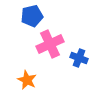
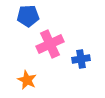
blue pentagon: moved 4 px left; rotated 10 degrees clockwise
blue cross: moved 2 px right, 1 px down; rotated 30 degrees counterclockwise
